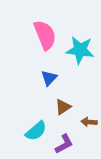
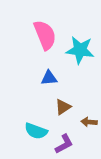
blue triangle: rotated 42 degrees clockwise
cyan semicircle: rotated 60 degrees clockwise
